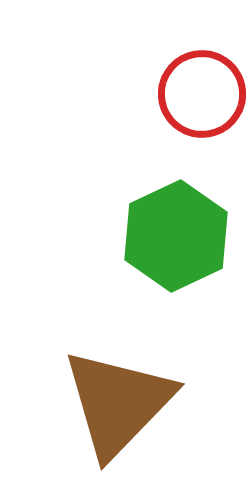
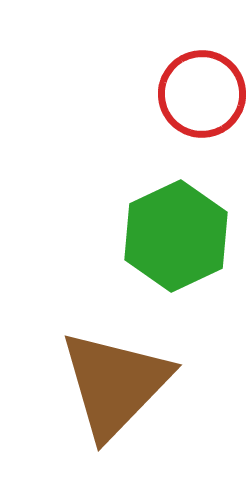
brown triangle: moved 3 px left, 19 px up
